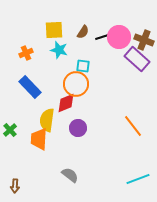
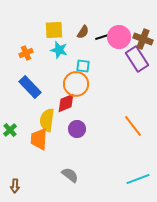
brown cross: moved 1 px left, 1 px up
purple rectangle: rotated 15 degrees clockwise
purple circle: moved 1 px left, 1 px down
